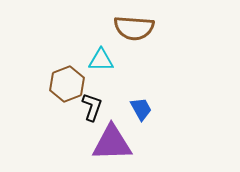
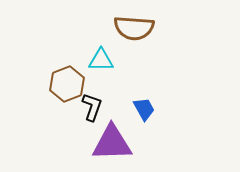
blue trapezoid: moved 3 px right
